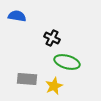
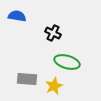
black cross: moved 1 px right, 5 px up
